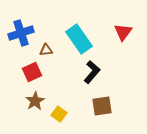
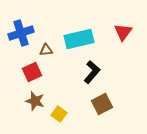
cyan rectangle: rotated 68 degrees counterclockwise
brown star: rotated 24 degrees counterclockwise
brown square: moved 2 px up; rotated 20 degrees counterclockwise
